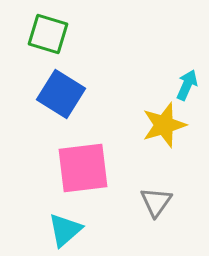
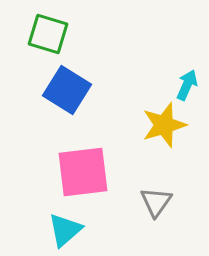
blue square: moved 6 px right, 4 px up
pink square: moved 4 px down
